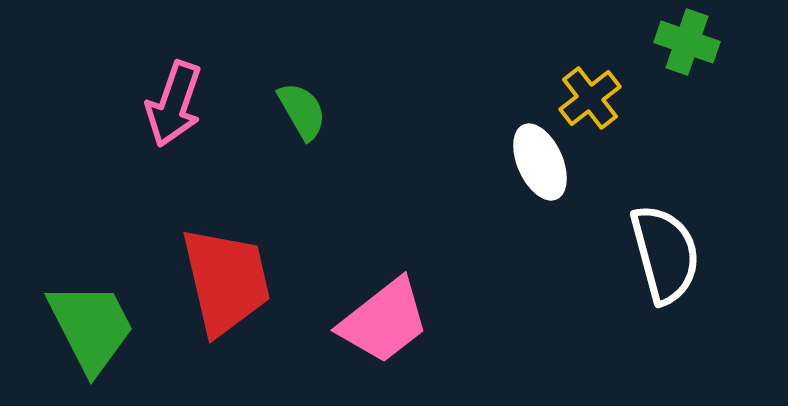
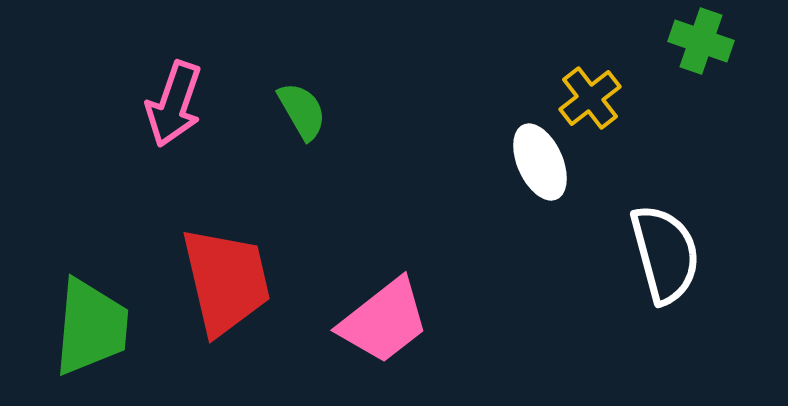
green cross: moved 14 px right, 1 px up
green trapezoid: rotated 32 degrees clockwise
